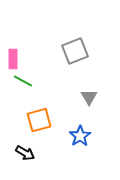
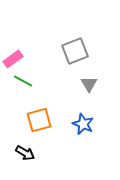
pink rectangle: rotated 54 degrees clockwise
gray triangle: moved 13 px up
blue star: moved 3 px right, 12 px up; rotated 15 degrees counterclockwise
